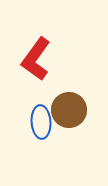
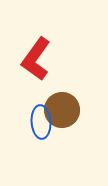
brown circle: moved 7 px left
